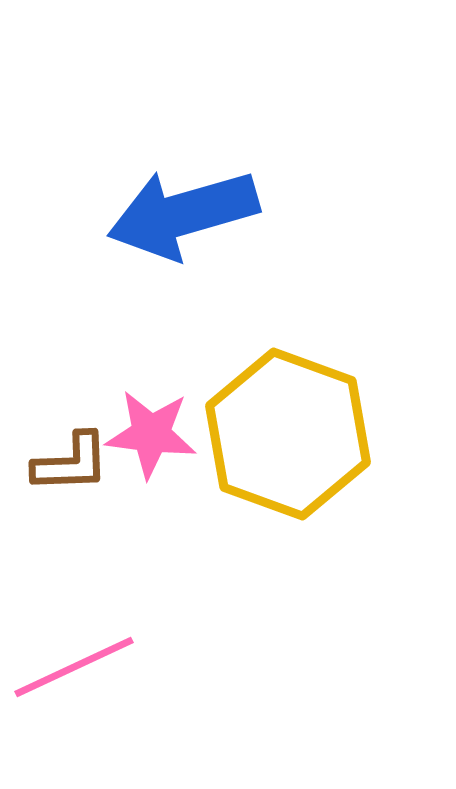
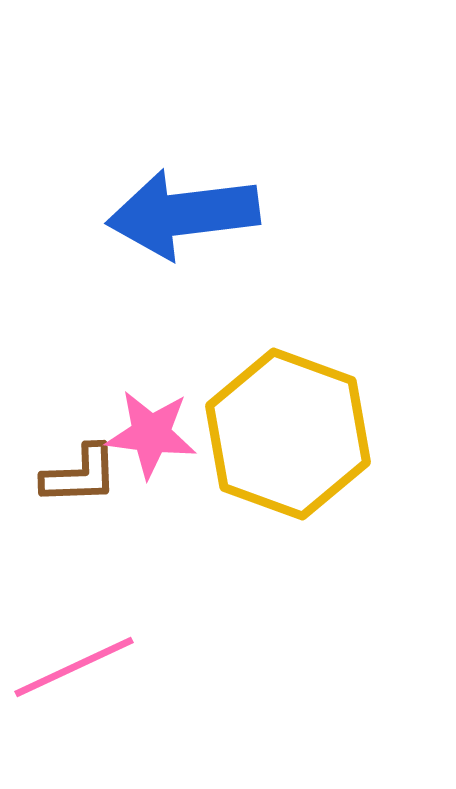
blue arrow: rotated 9 degrees clockwise
brown L-shape: moved 9 px right, 12 px down
